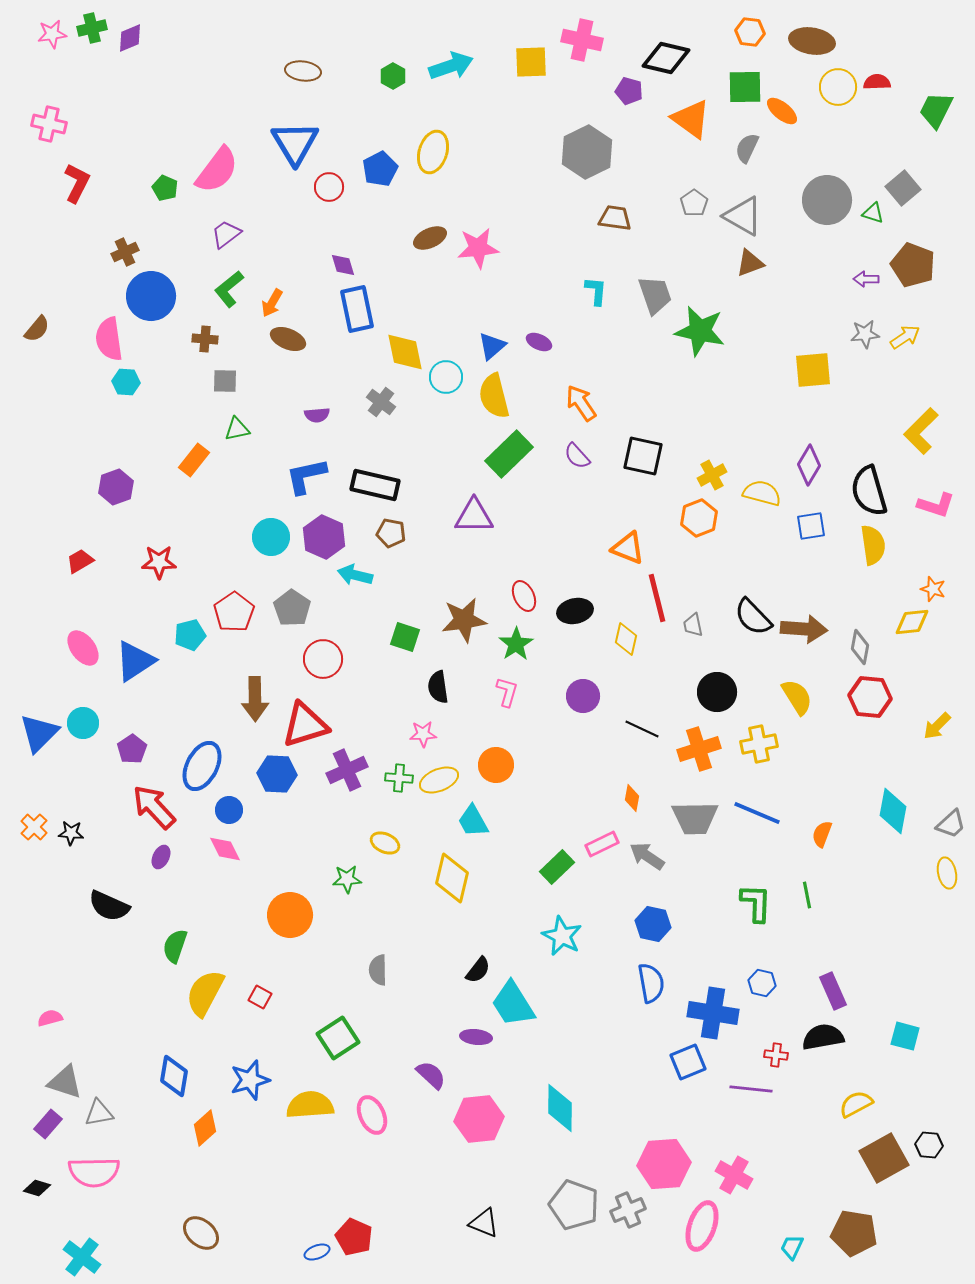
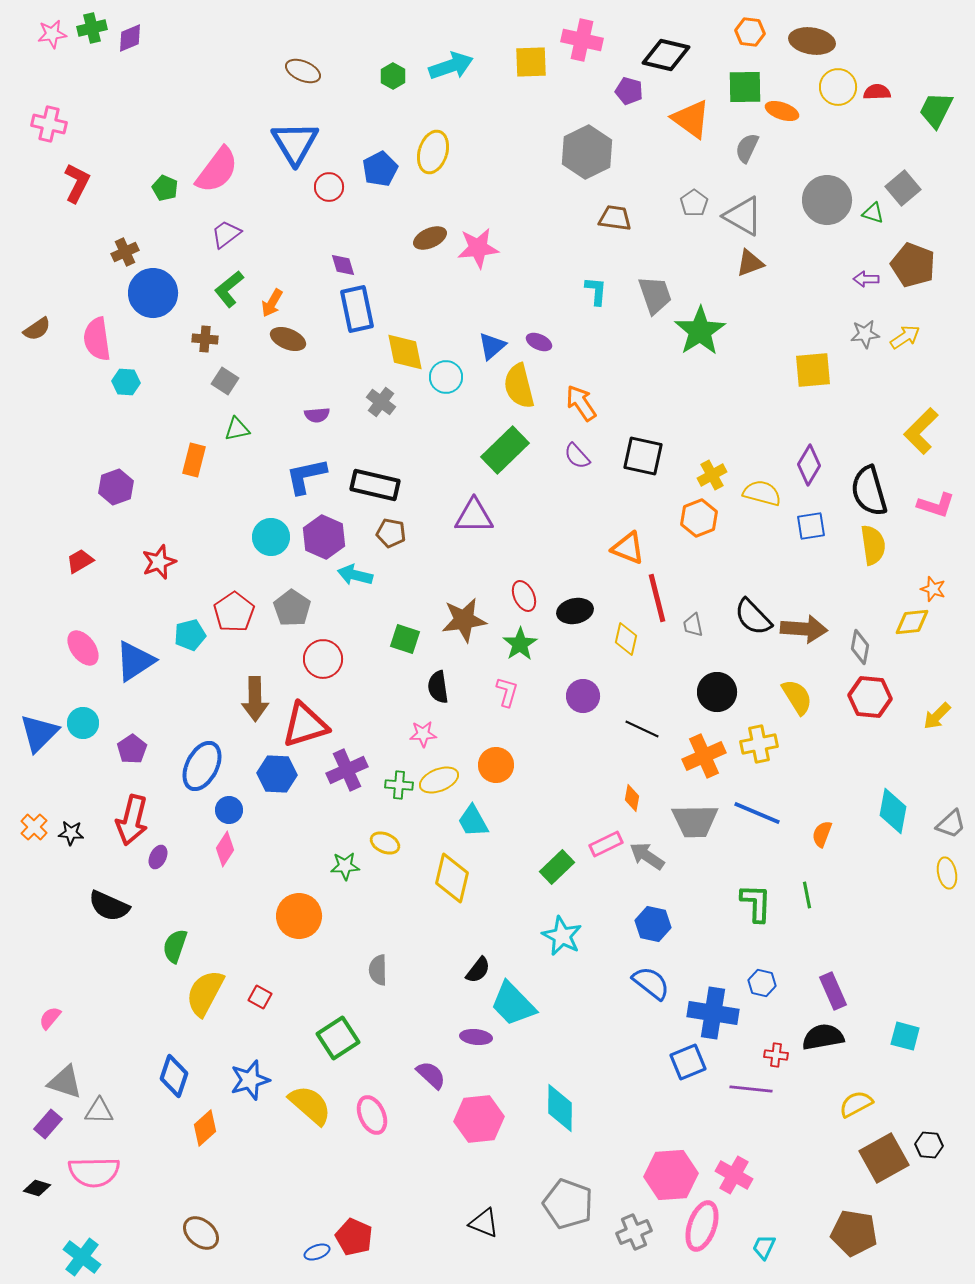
black diamond at (666, 58): moved 3 px up
brown ellipse at (303, 71): rotated 16 degrees clockwise
red semicircle at (877, 82): moved 10 px down
orange ellipse at (782, 111): rotated 20 degrees counterclockwise
blue circle at (151, 296): moved 2 px right, 3 px up
brown semicircle at (37, 329): rotated 16 degrees clockwise
green star at (700, 331): rotated 27 degrees clockwise
pink semicircle at (109, 339): moved 12 px left
gray square at (225, 381): rotated 32 degrees clockwise
yellow semicircle at (494, 396): moved 25 px right, 10 px up
green rectangle at (509, 454): moved 4 px left, 4 px up
orange rectangle at (194, 460): rotated 24 degrees counterclockwise
red star at (159, 562): rotated 20 degrees counterclockwise
green square at (405, 637): moved 2 px down
green star at (516, 644): moved 4 px right
yellow arrow at (937, 726): moved 10 px up
orange cross at (699, 749): moved 5 px right, 7 px down; rotated 6 degrees counterclockwise
green cross at (399, 778): moved 7 px down
red arrow at (154, 807): moved 22 px left, 13 px down; rotated 123 degrees counterclockwise
gray trapezoid at (695, 818): moved 3 px down
pink rectangle at (602, 844): moved 4 px right
pink diamond at (225, 849): rotated 60 degrees clockwise
purple ellipse at (161, 857): moved 3 px left
green star at (347, 879): moved 2 px left, 13 px up
orange circle at (290, 915): moved 9 px right, 1 px down
blue semicircle at (651, 983): rotated 42 degrees counterclockwise
cyan trapezoid at (513, 1004): rotated 12 degrees counterclockwise
pink semicircle at (50, 1018): rotated 35 degrees counterclockwise
blue diamond at (174, 1076): rotated 9 degrees clockwise
yellow semicircle at (310, 1105): rotated 45 degrees clockwise
gray triangle at (99, 1113): moved 2 px up; rotated 12 degrees clockwise
pink hexagon at (664, 1164): moved 7 px right, 11 px down
gray pentagon at (574, 1205): moved 6 px left, 1 px up
gray cross at (628, 1210): moved 6 px right, 22 px down
cyan trapezoid at (792, 1247): moved 28 px left
